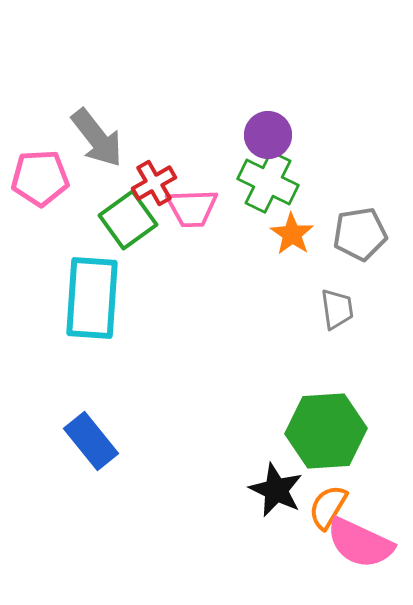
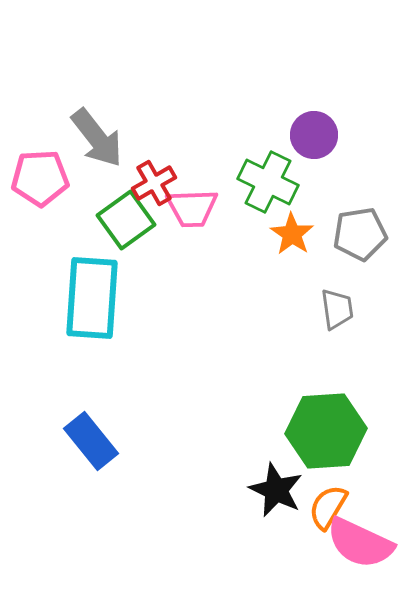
purple circle: moved 46 px right
green square: moved 2 px left
